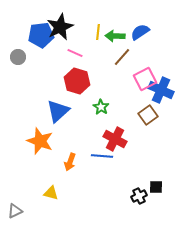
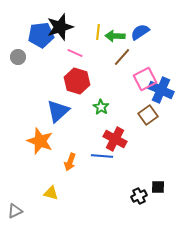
black star: rotated 8 degrees clockwise
black square: moved 2 px right
